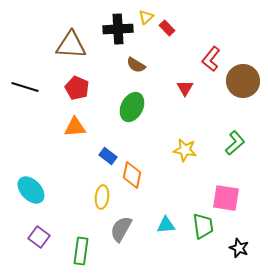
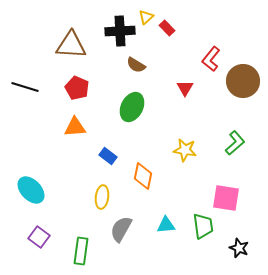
black cross: moved 2 px right, 2 px down
orange diamond: moved 11 px right, 1 px down
